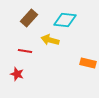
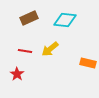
brown rectangle: rotated 24 degrees clockwise
yellow arrow: moved 9 px down; rotated 54 degrees counterclockwise
red star: rotated 16 degrees clockwise
